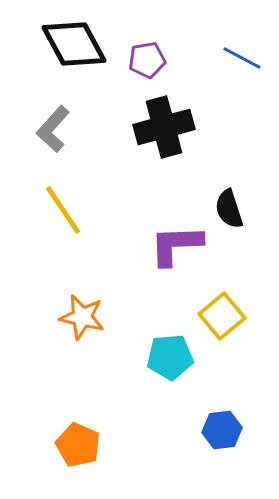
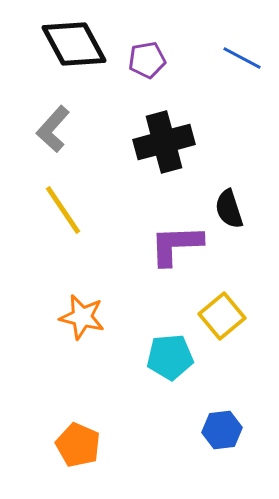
black cross: moved 15 px down
